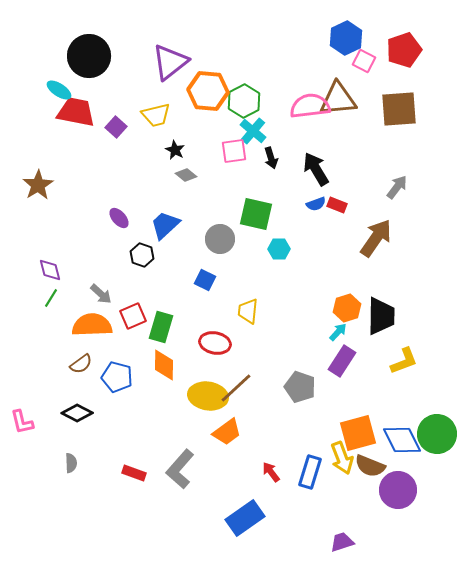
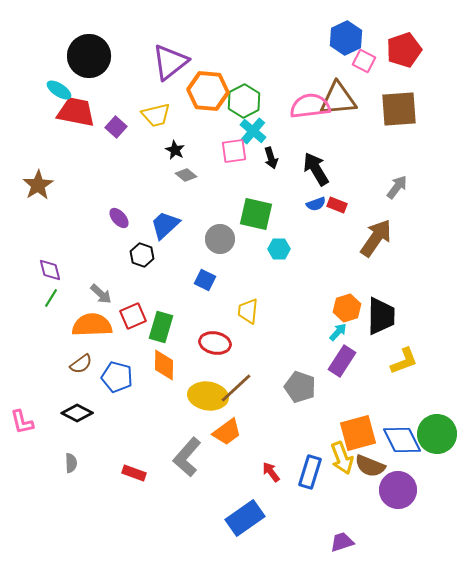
gray L-shape at (180, 469): moved 7 px right, 12 px up
